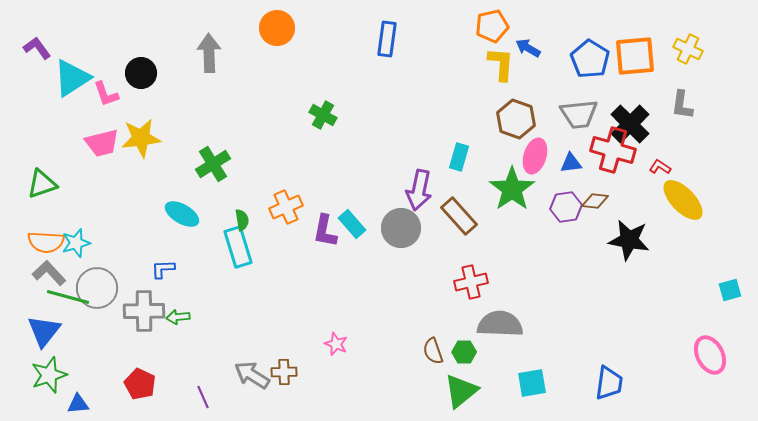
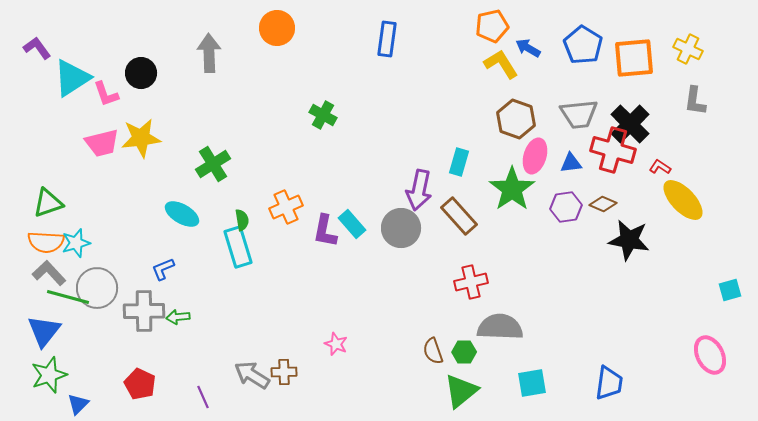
orange square at (635, 56): moved 1 px left, 2 px down
blue pentagon at (590, 59): moved 7 px left, 14 px up
yellow L-shape at (501, 64): rotated 36 degrees counterclockwise
gray L-shape at (682, 105): moved 13 px right, 4 px up
cyan rectangle at (459, 157): moved 5 px down
green triangle at (42, 184): moved 6 px right, 19 px down
brown diamond at (595, 201): moved 8 px right, 3 px down; rotated 16 degrees clockwise
blue L-shape at (163, 269): rotated 20 degrees counterclockwise
gray semicircle at (500, 324): moved 3 px down
blue triangle at (78, 404): rotated 40 degrees counterclockwise
